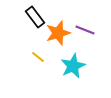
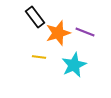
purple line: moved 2 px down
yellow line: moved 1 px right; rotated 32 degrees counterclockwise
cyan star: moved 1 px right, 1 px up
